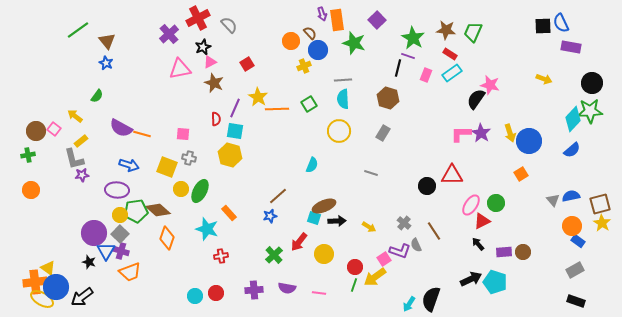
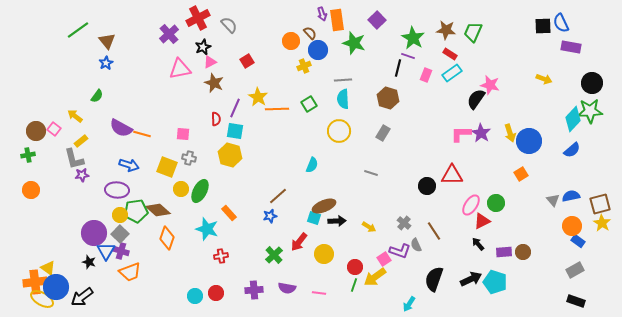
blue star at (106, 63): rotated 16 degrees clockwise
red square at (247, 64): moved 3 px up
black semicircle at (431, 299): moved 3 px right, 20 px up
